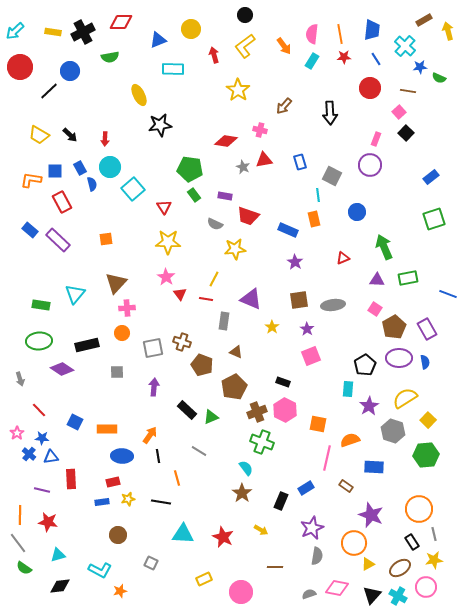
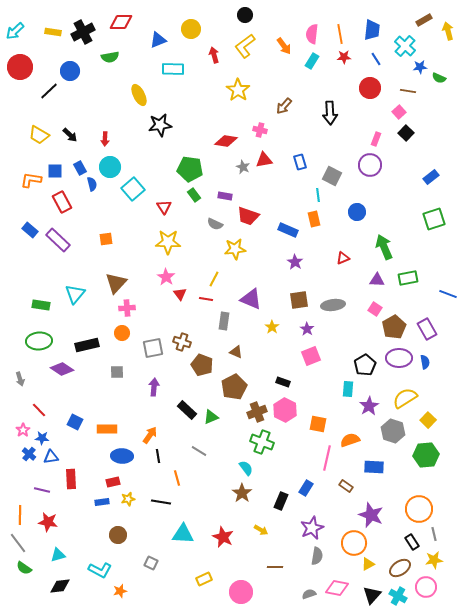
pink star at (17, 433): moved 6 px right, 3 px up
blue rectangle at (306, 488): rotated 28 degrees counterclockwise
